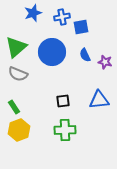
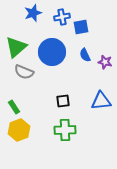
gray semicircle: moved 6 px right, 2 px up
blue triangle: moved 2 px right, 1 px down
